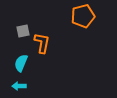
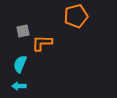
orange pentagon: moved 7 px left
orange L-shape: rotated 100 degrees counterclockwise
cyan semicircle: moved 1 px left, 1 px down
